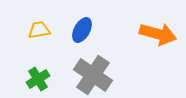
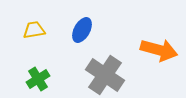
yellow trapezoid: moved 5 px left
orange arrow: moved 1 px right, 16 px down
gray cross: moved 12 px right
